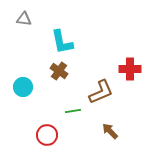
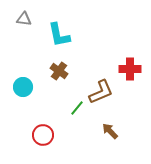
cyan L-shape: moved 3 px left, 7 px up
green line: moved 4 px right, 3 px up; rotated 42 degrees counterclockwise
red circle: moved 4 px left
